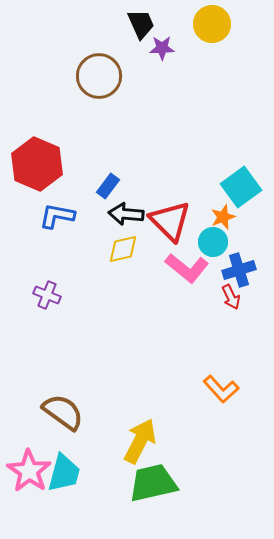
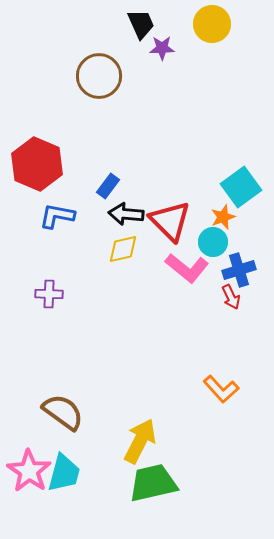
purple cross: moved 2 px right, 1 px up; rotated 20 degrees counterclockwise
